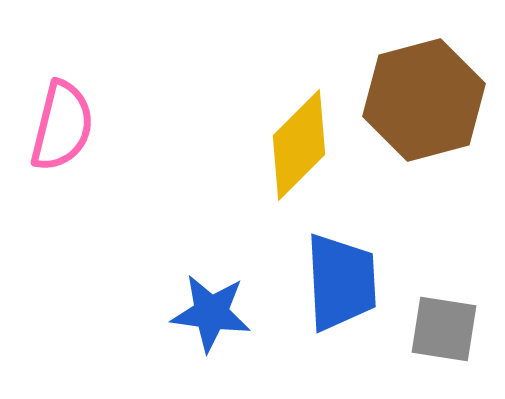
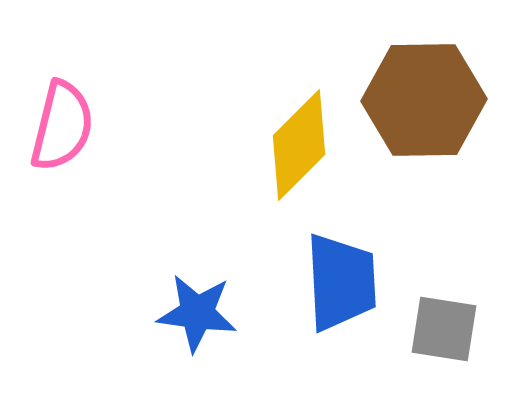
brown hexagon: rotated 14 degrees clockwise
blue star: moved 14 px left
